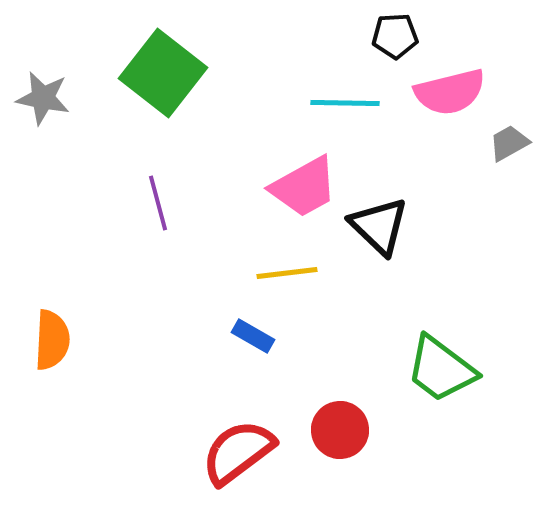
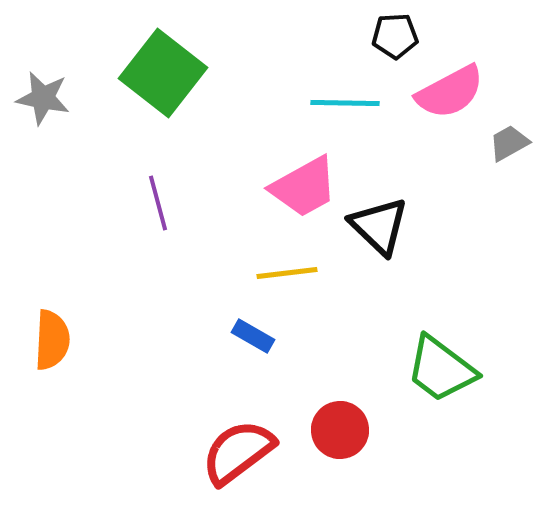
pink semicircle: rotated 14 degrees counterclockwise
